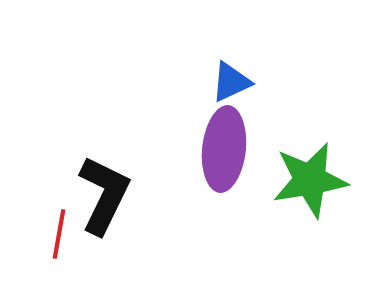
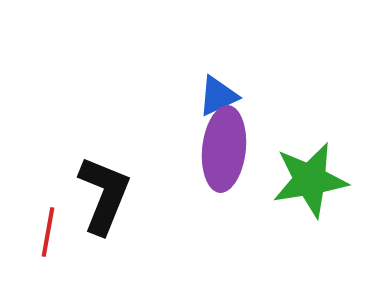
blue triangle: moved 13 px left, 14 px down
black L-shape: rotated 4 degrees counterclockwise
red line: moved 11 px left, 2 px up
